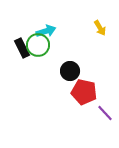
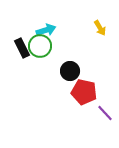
cyan arrow: moved 1 px up
green circle: moved 2 px right, 1 px down
